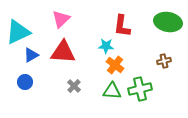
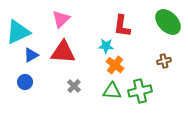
green ellipse: rotated 36 degrees clockwise
green cross: moved 2 px down
